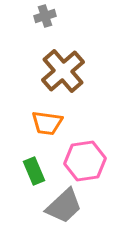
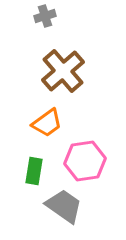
orange trapezoid: rotated 44 degrees counterclockwise
green rectangle: rotated 32 degrees clockwise
gray trapezoid: rotated 102 degrees counterclockwise
